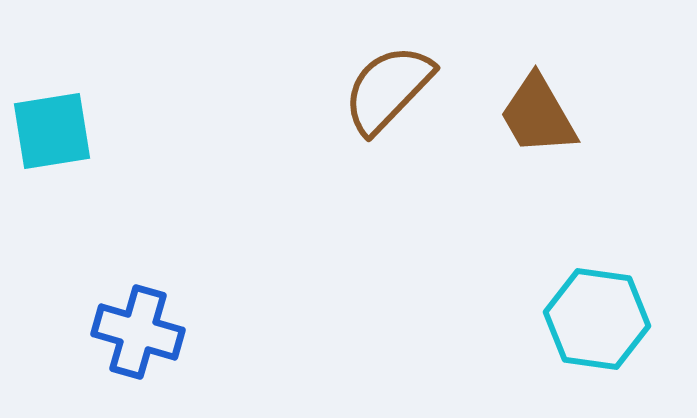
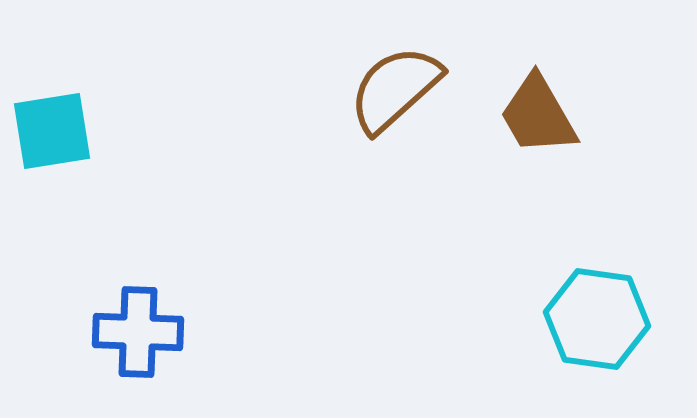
brown semicircle: moved 7 px right; rotated 4 degrees clockwise
blue cross: rotated 14 degrees counterclockwise
